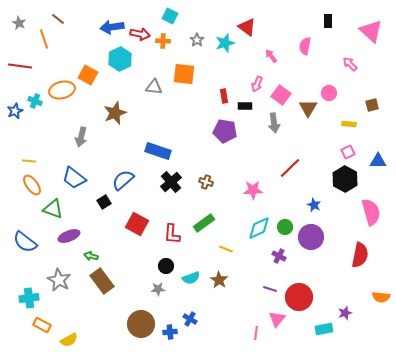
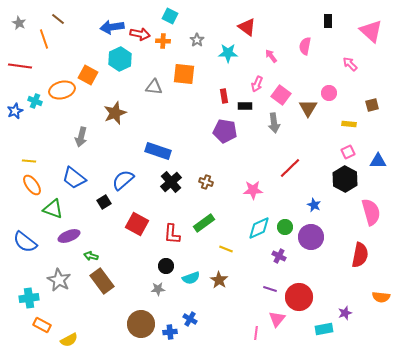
cyan star at (225, 43): moved 3 px right, 10 px down; rotated 18 degrees clockwise
